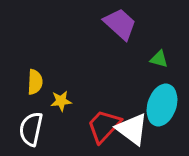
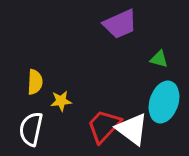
purple trapezoid: rotated 114 degrees clockwise
cyan ellipse: moved 2 px right, 3 px up
